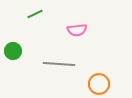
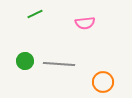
pink semicircle: moved 8 px right, 7 px up
green circle: moved 12 px right, 10 px down
orange circle: moved 4 px right, 2 px up
